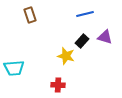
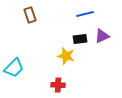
purple triangle: moved 3 px left, 1 px up; rotated 42 degrees counterclockwise
black rectangle: moved 2 px left, 2 px up; rotated 40 degrees clockwise
cyan trapezoid: rotated 40 degrees counterclockwise
